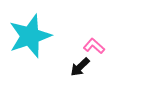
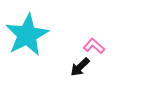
cyan star: moved 3 px left, 1 px up; rotated 9 degrees counterclockwise
